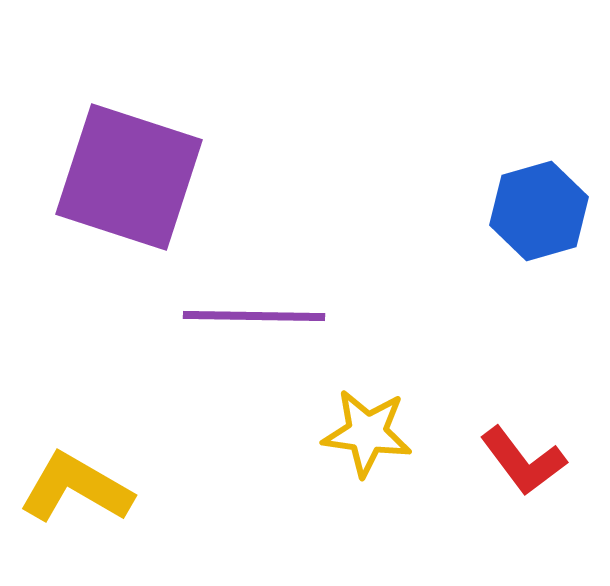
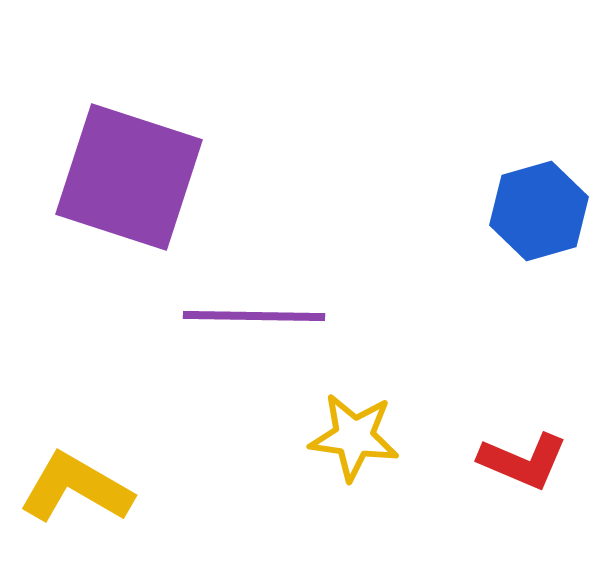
yellow star: moved 13 px left, 4 px down
red L-shape: rotated 30 degrees counterclockwise
